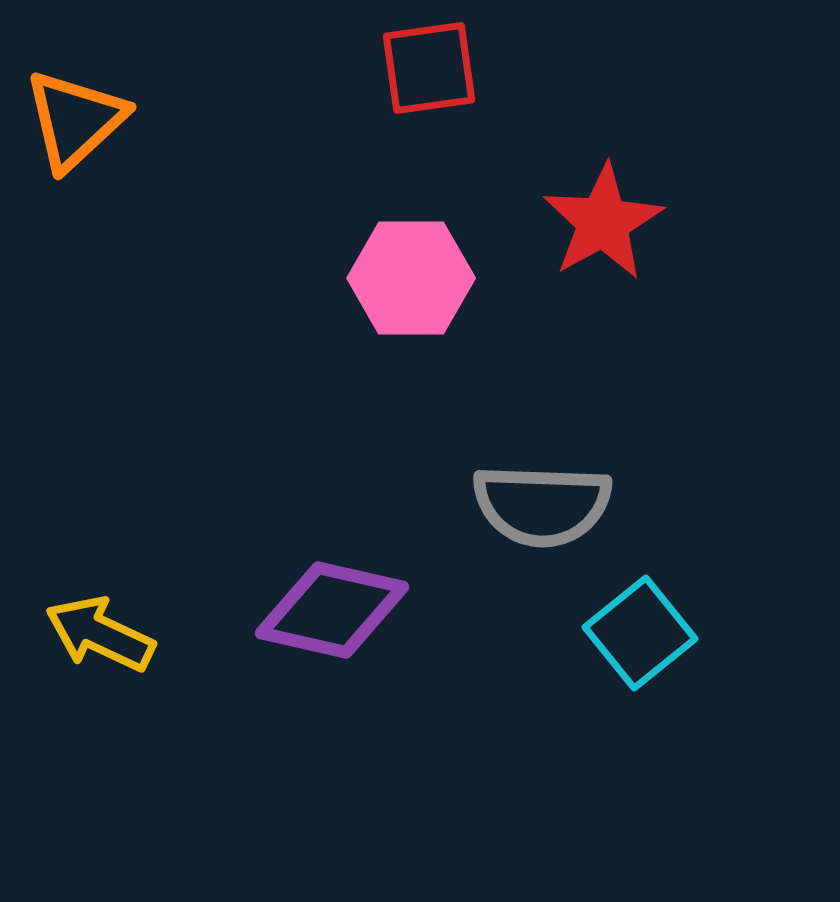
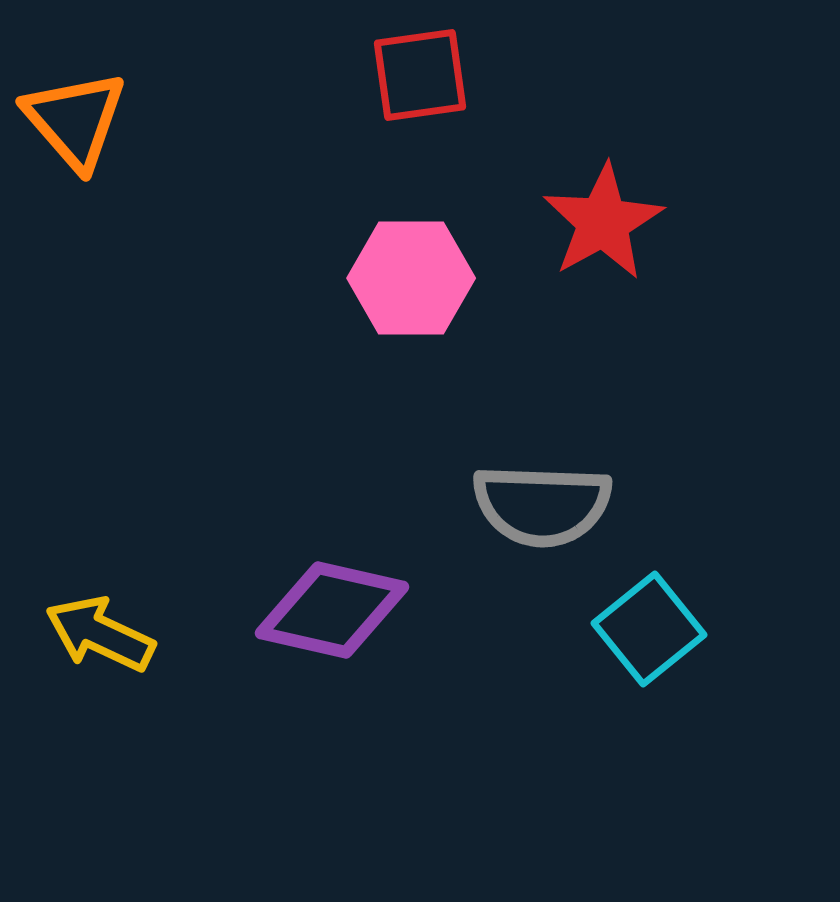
red square: moved 9 px left, 7 px down
orange triangle: rotated 28 degrees counterclockwise
cyan square: moved 9 px right, 4 px up
